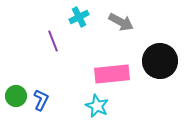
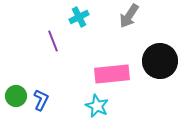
gray arrow: moved 8 px right, 6 px up; rotated 95 degrees clockwise
